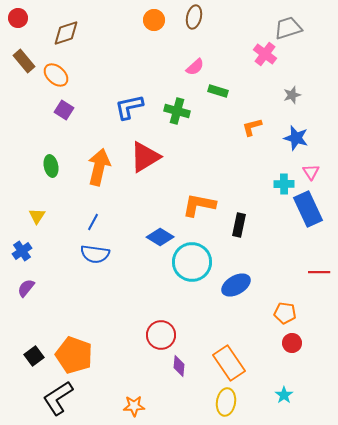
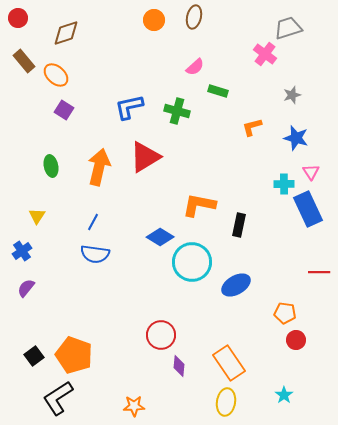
red circle at (292, 343): moved 4 px right, 3 px up
